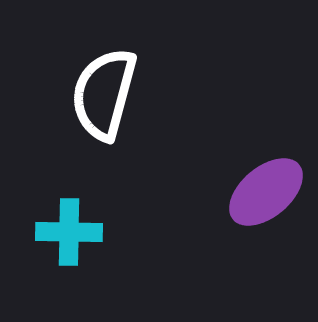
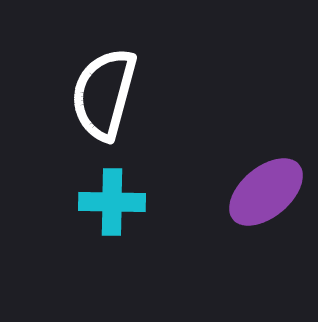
cyan cross: moved 43 px right, 30 px up
